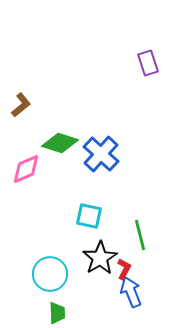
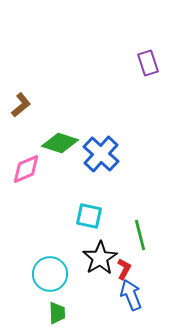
blue arrow: moved 3 px down
